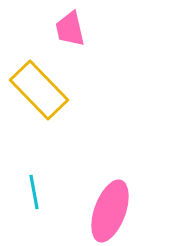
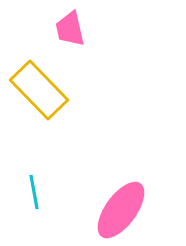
pink ellipse: moved 11 px right, 1 px up; rotated 16 degrees clockwise
